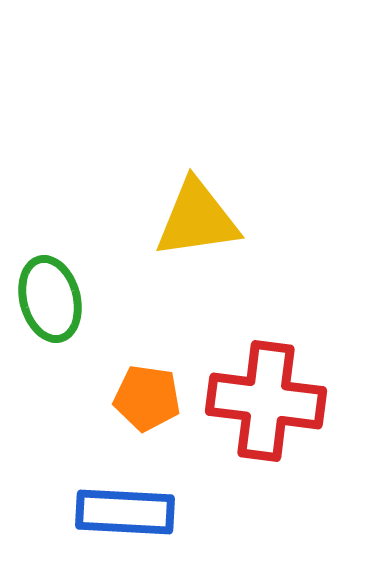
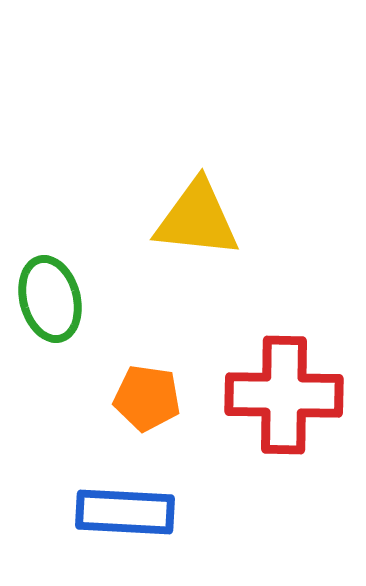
yellow triangle: rotated 14 degrees clockwise
red cross: moved 18 px right, 6 px up; rotated 6 degrees counterclockwise
